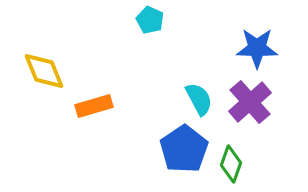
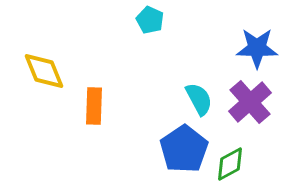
orange rectangle: rotated 72 degrees counterclockwise
green diamond: moved 1 px left; rotated 42 degrees clockwise
